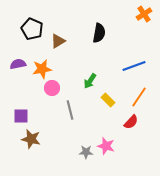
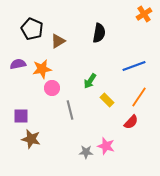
yellow rectangle: moved 1 px left
